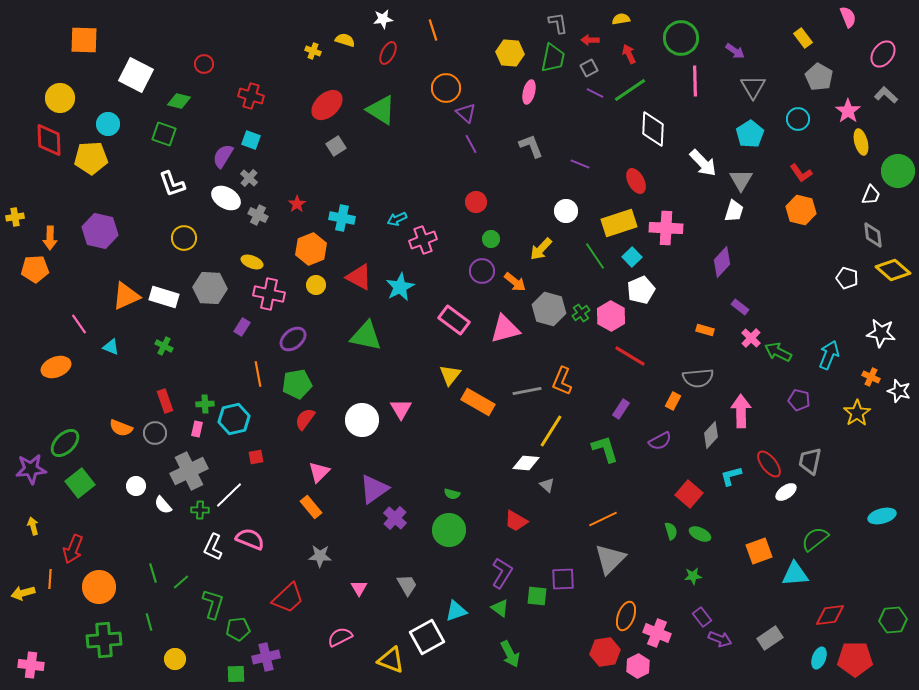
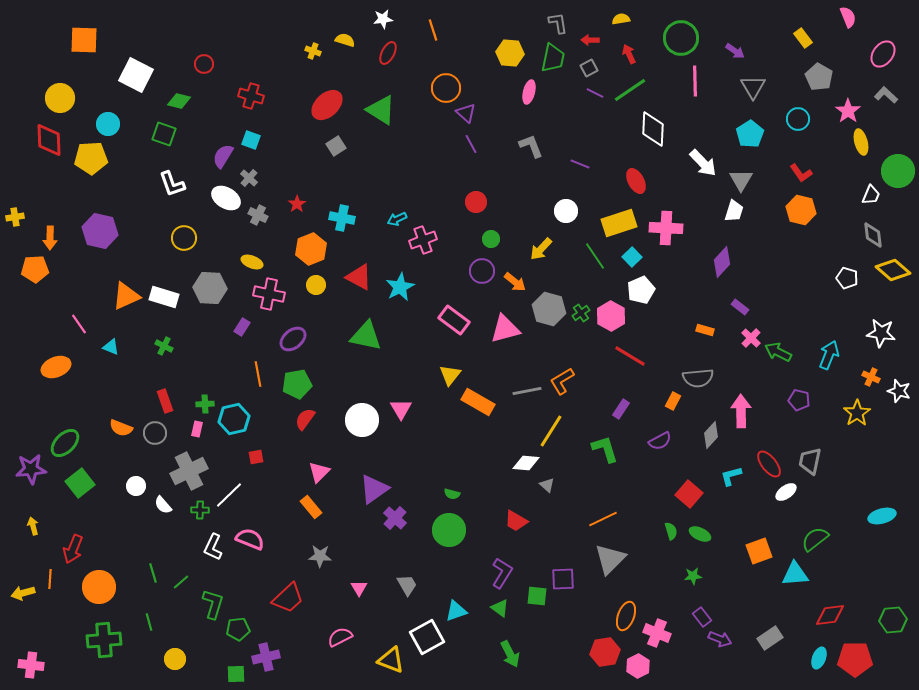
orange L-shape at (562, 381): rotated 36 degrees clockwise
